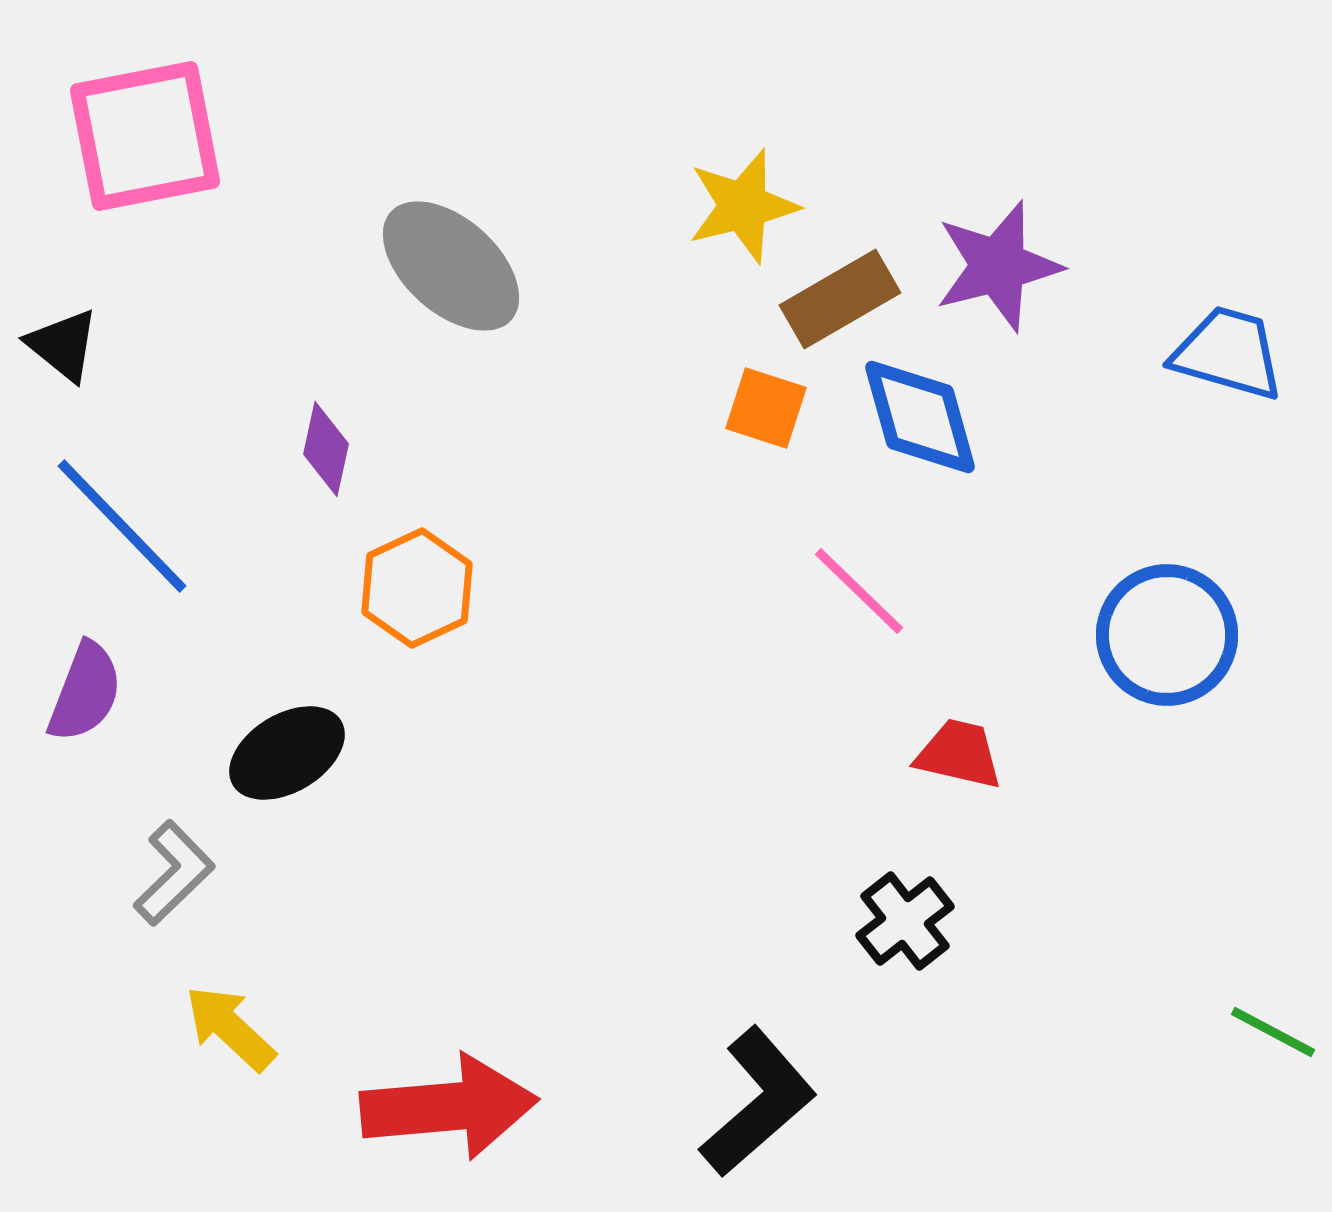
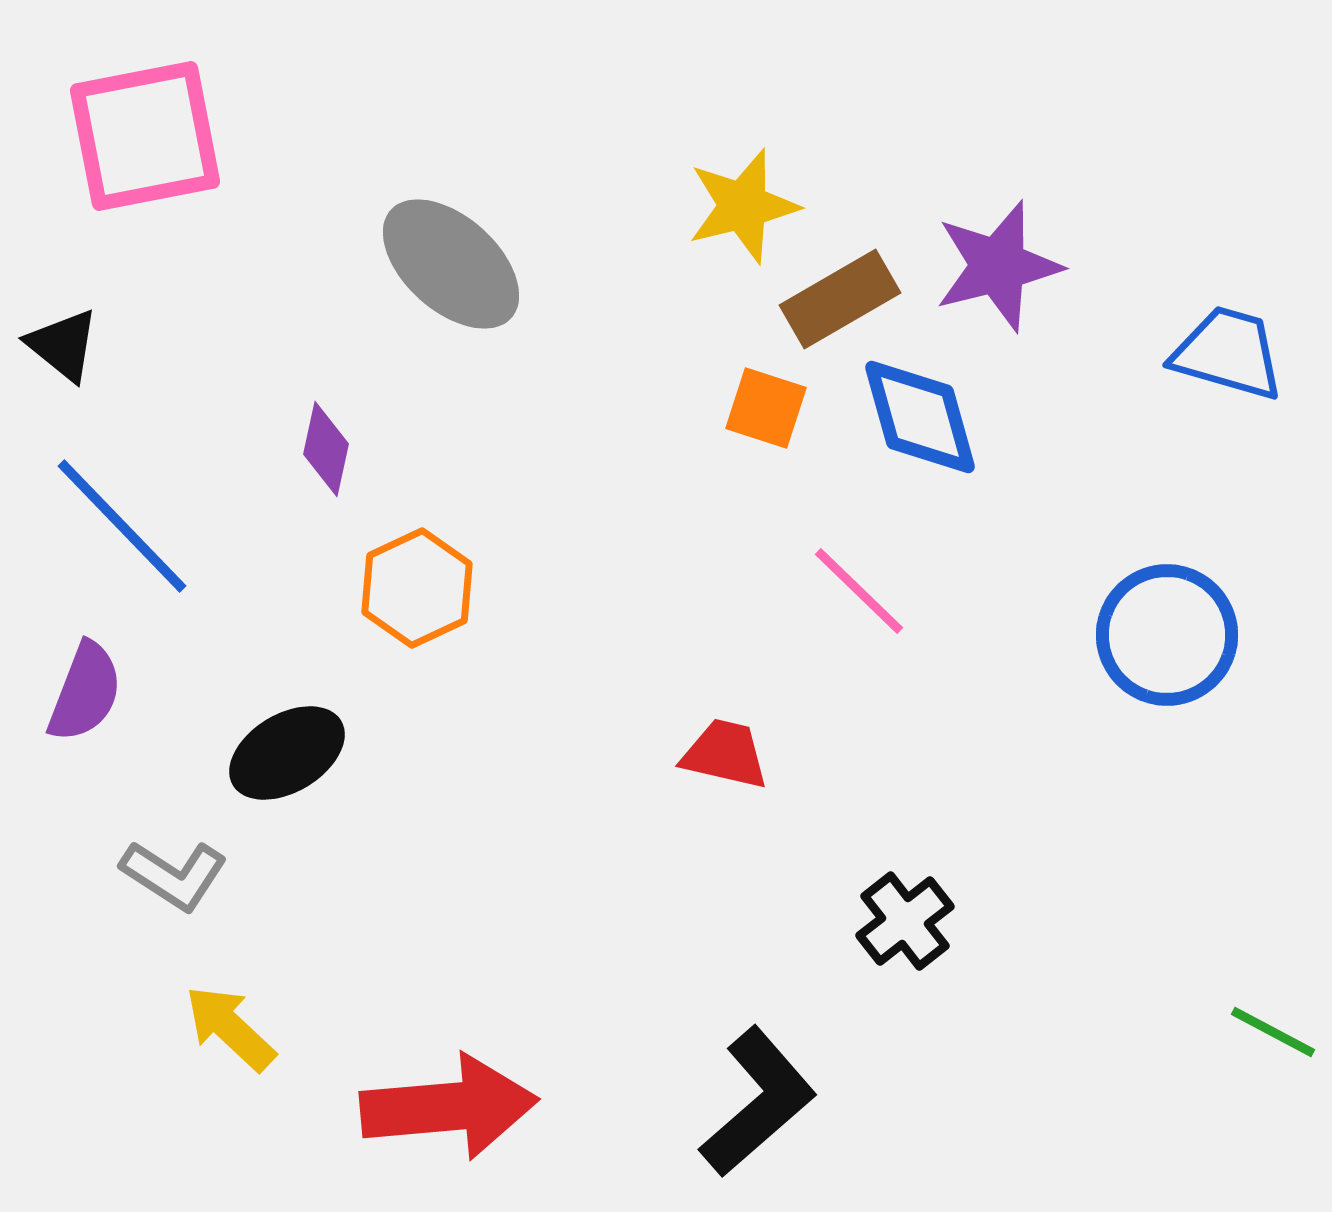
gray ellipse: moved 2 px up
red trapezoid: moved 234 px left
gray L-shape: moved 2 px down; rotated 77 degrees clockwise
